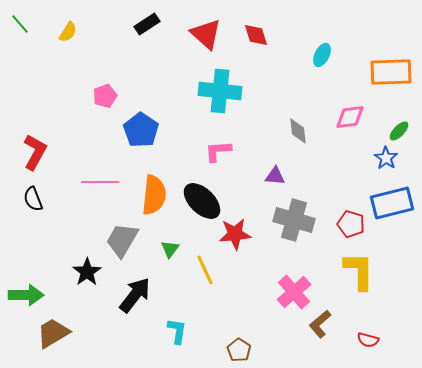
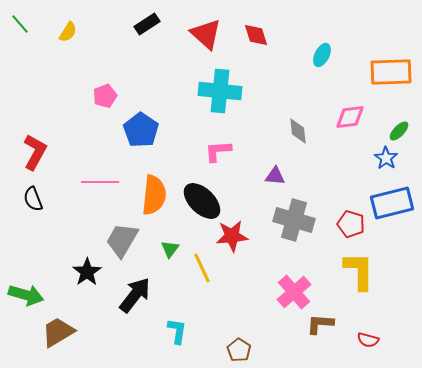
red star: moved 3 px left, 2 px down
yellow line: moved 3 px left, 2 px up
green arrow: rotated 16 degrees clockwise
brown L-shape: rotated 44 degrees clockwise
brown trapezoid: moved 5 px right, 1 px up
